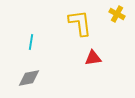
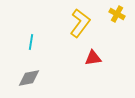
yellow L-shape: rotated 44 degrees clockwise
